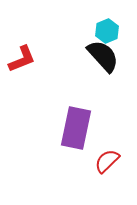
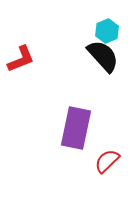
red L-shape: moved 1 px left
